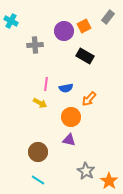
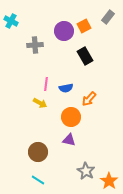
black rectangle: rotated 30 degrees clockwise
